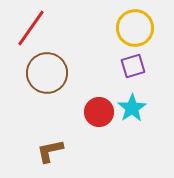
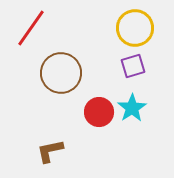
brown circle: moved 14 px right
